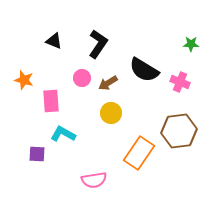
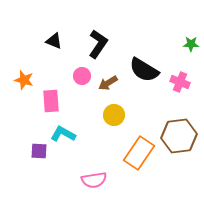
pink circle: moved 2 px up
yellow circle: moved 3 px right, 2 px down
brown hexagon: moved 5 px down
purple square: moved 2 px right, 3 px up
